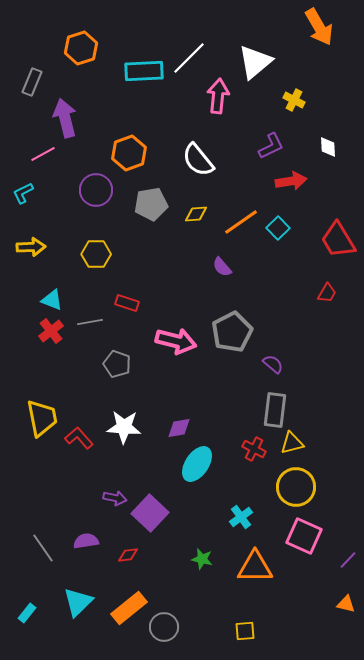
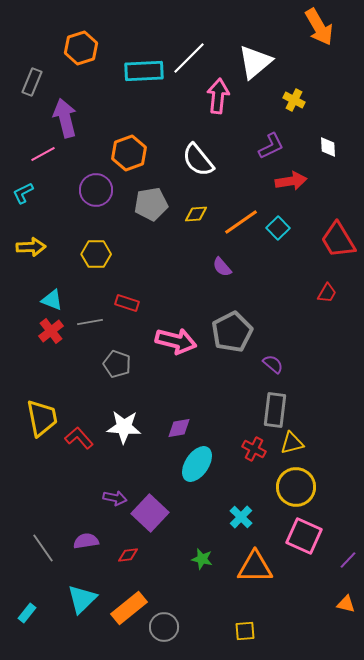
cyan cross at (241, 517): rotated 10 degrees counterclockwise
cyan triangle at (78, 602): moved 4 px right, 3 px up
